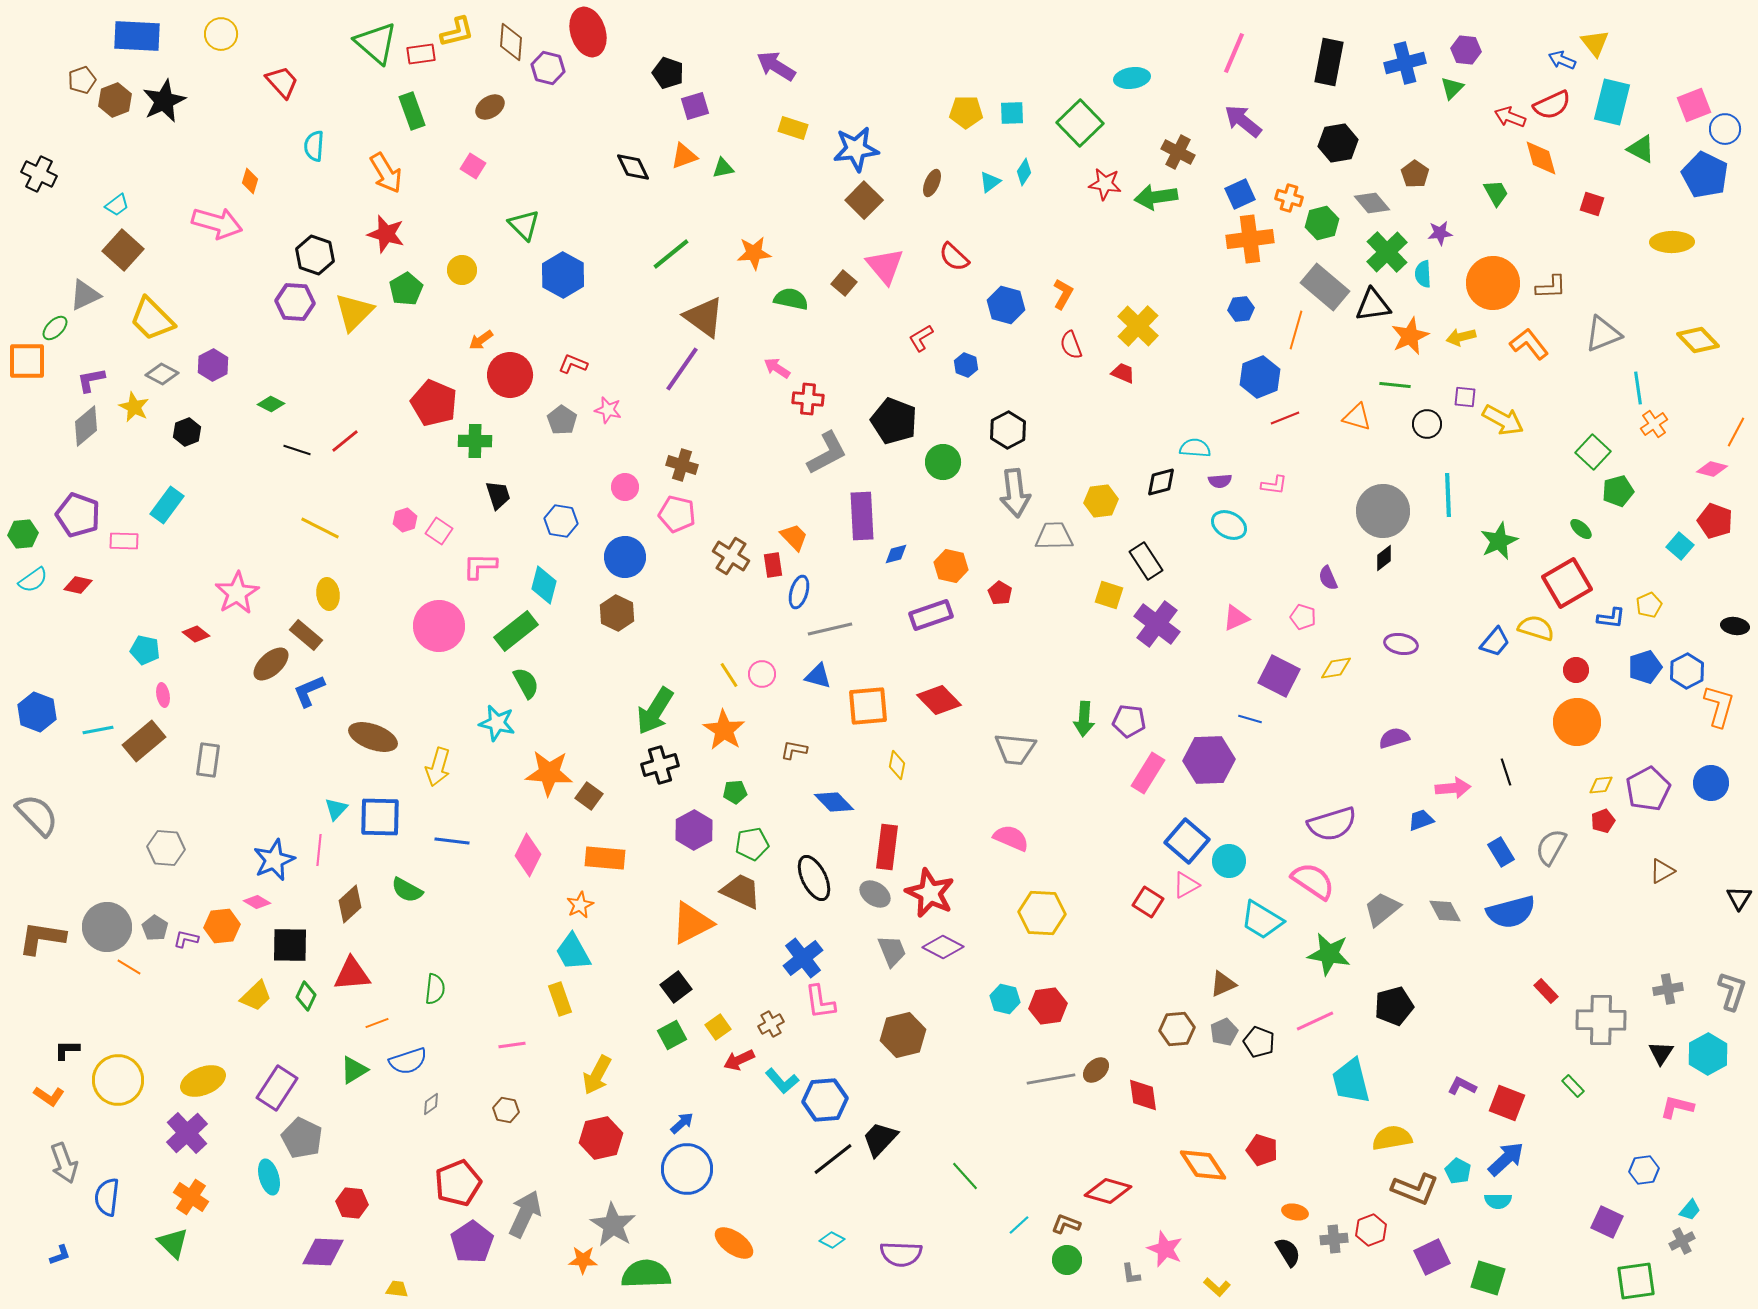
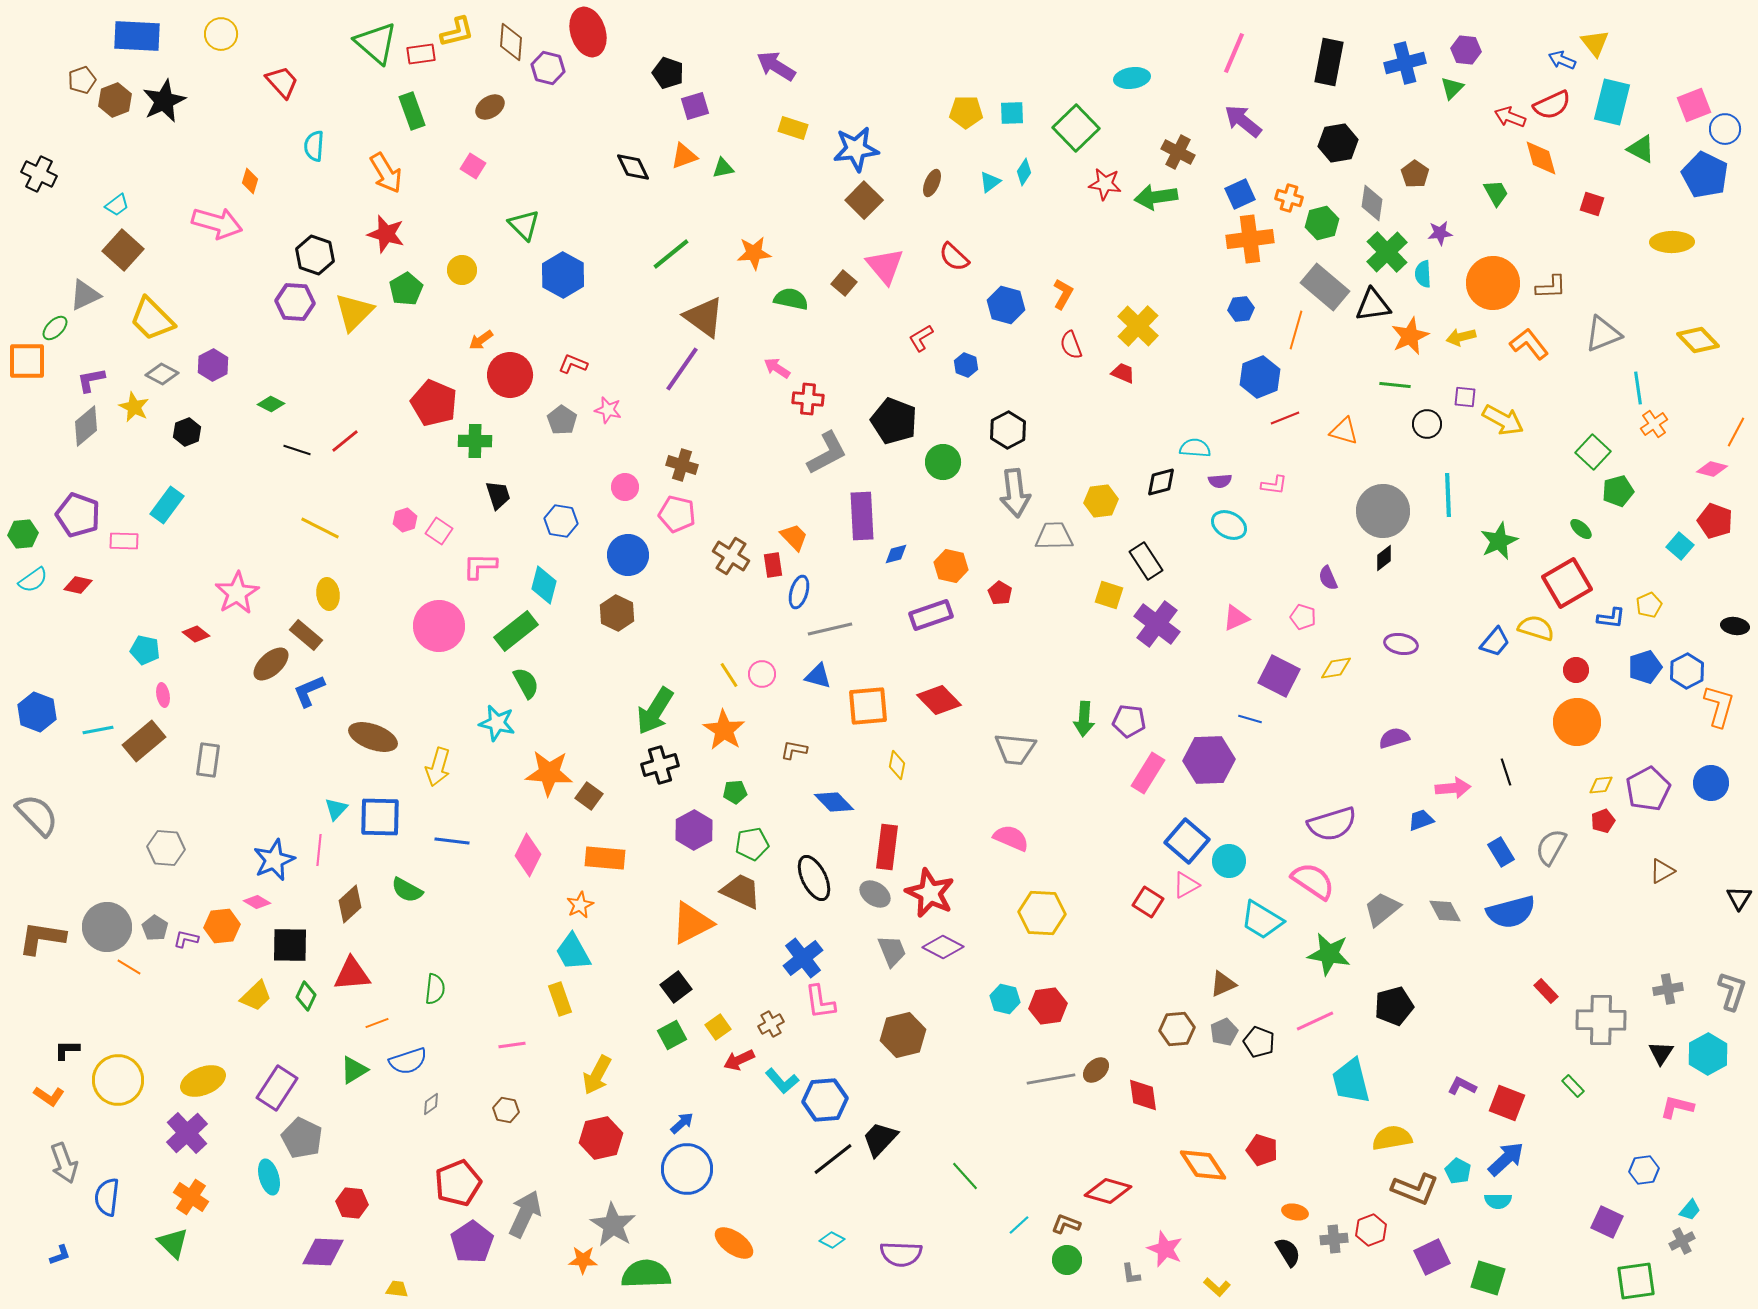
green square at (1080, 123): moved 4 px left, 5 px down
gray diamond at (1372, 203): rotated 48 degrees clockwise
orange triangle at (1357, 417): moved 13 px left, 14 px down
blue circle at (625, 557): moved 3 px right, 2 px up
